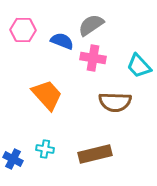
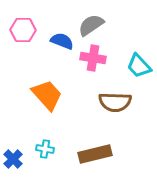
blue cross: rotated 18 degrees clockwise
